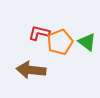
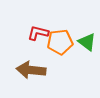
red L-shape: moved 1 px left
orange pentagon: rotated 15 degrees clockwise
